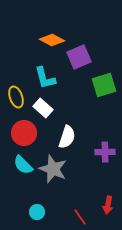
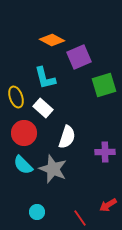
red arrow: rotated 48 degrees clockwise
red line: moved 1 px down
